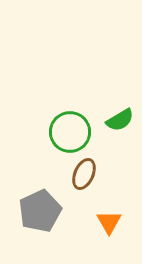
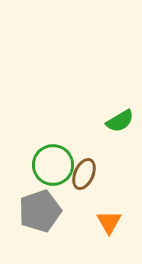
green semicircle: moved 1 px down
green circle: moved 17 px left, 33 px down
gray pentagon: rotated 6 degrees clockwise
